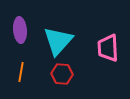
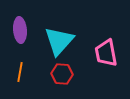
cyan triangle: moved 1 px right
pink trapezoid: moved 2 px left, 5 px down; rotated 8 degrees counterclockwise
orange line: moved 1 px left
